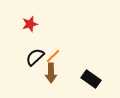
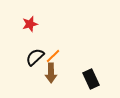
black rectangle: rotated 30 degrees clockwise
